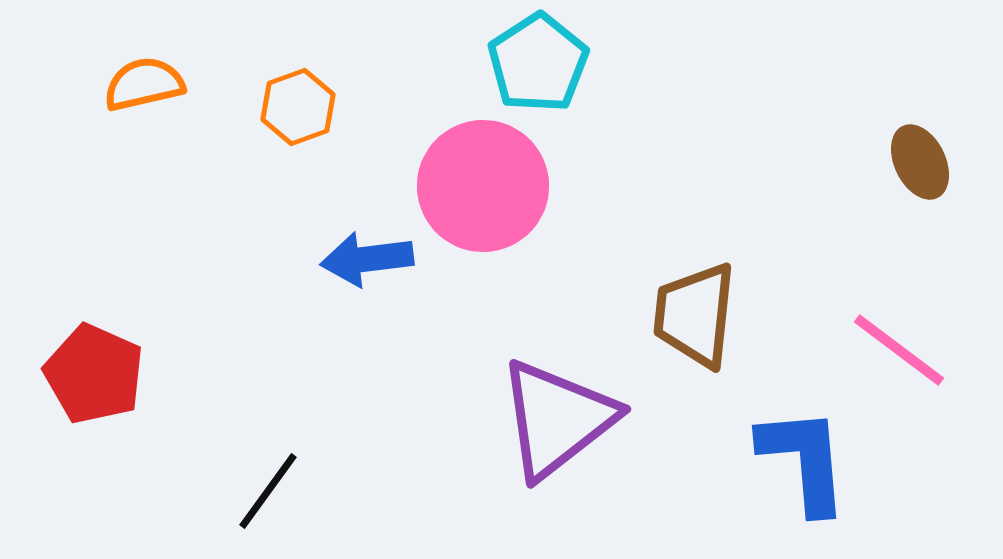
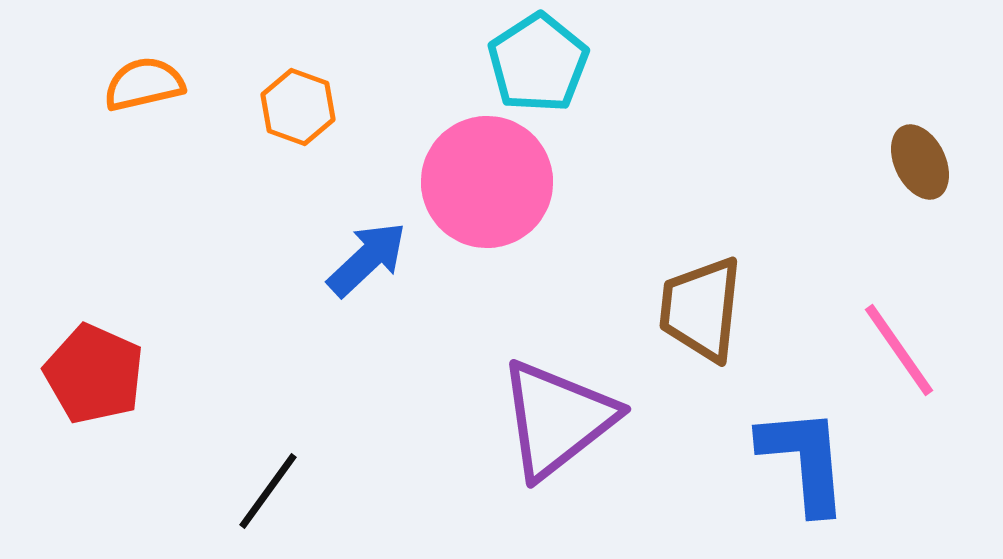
orange hexagon: rotated 20 degrees counterclockwise
pink circle: moved 4 px right, 4 px up
blue arrow: rotated 144 degrees clockwise
brown trapezoid: moved 6 px right, 6 px up
pink line: rotated 18 degrees clockwise
